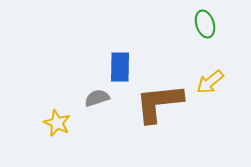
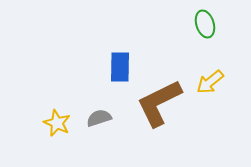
gray semicircle: moved 2 px right, 20 px down
brown L-shape: rotated 20 degrees counterclockwise
